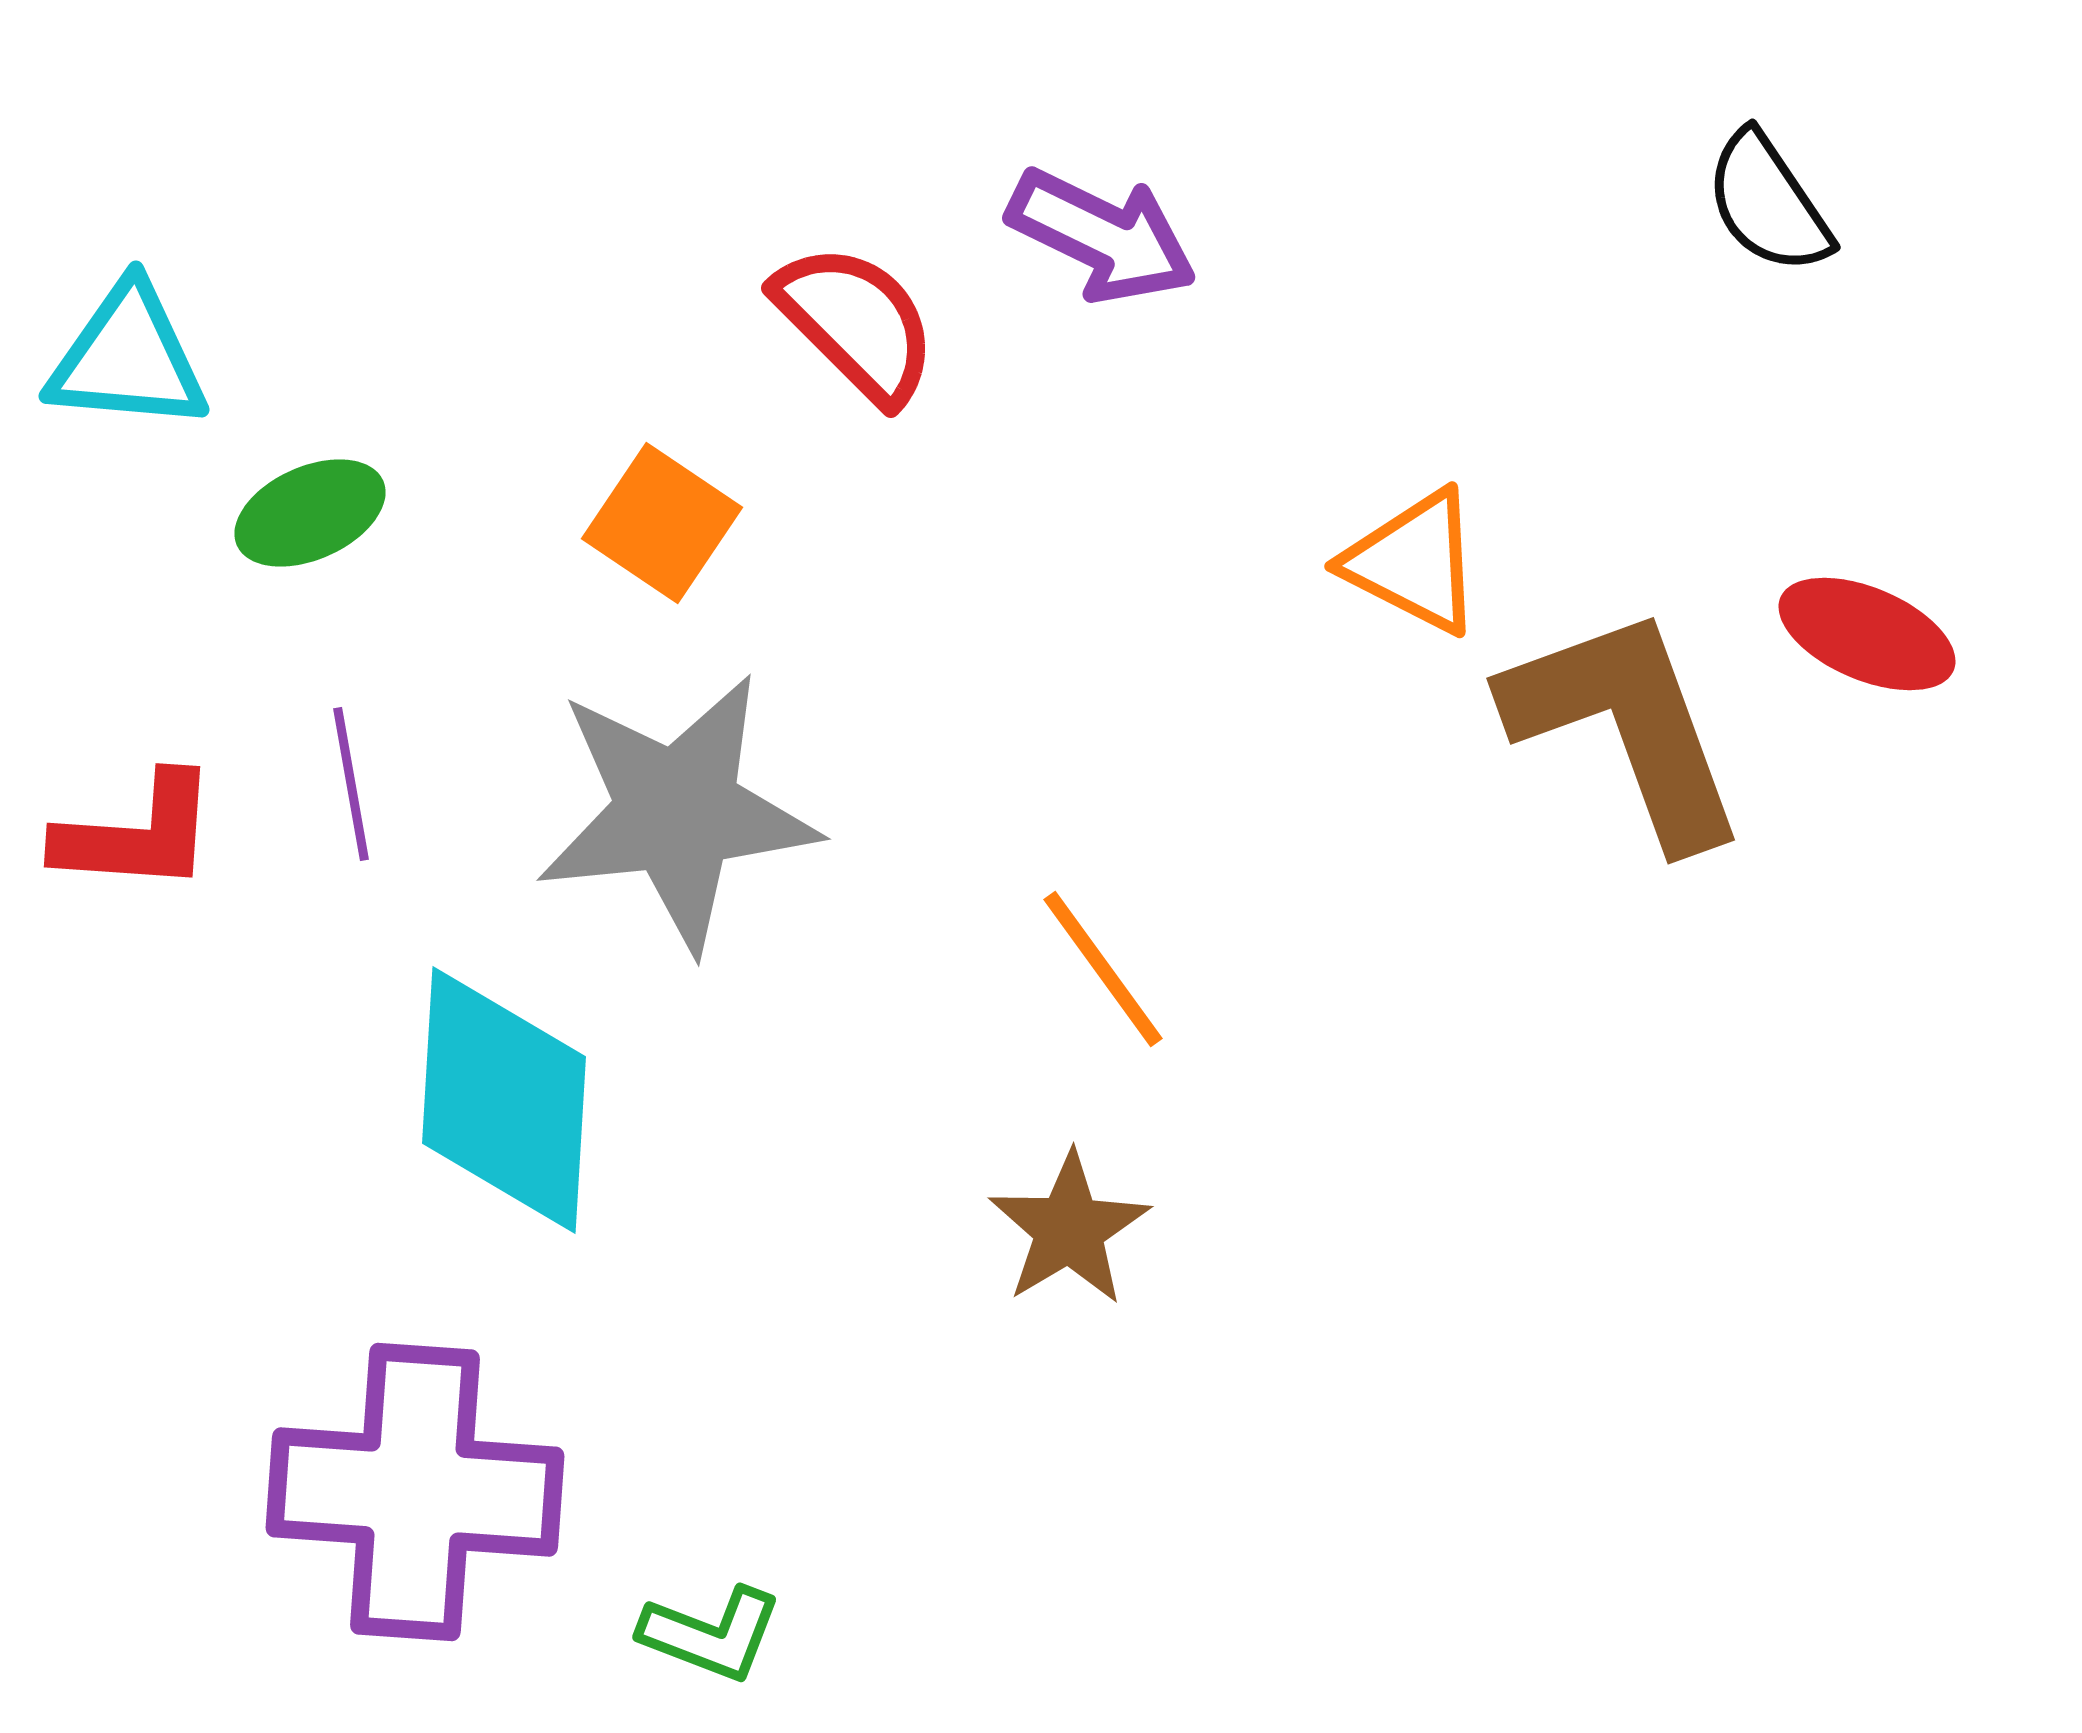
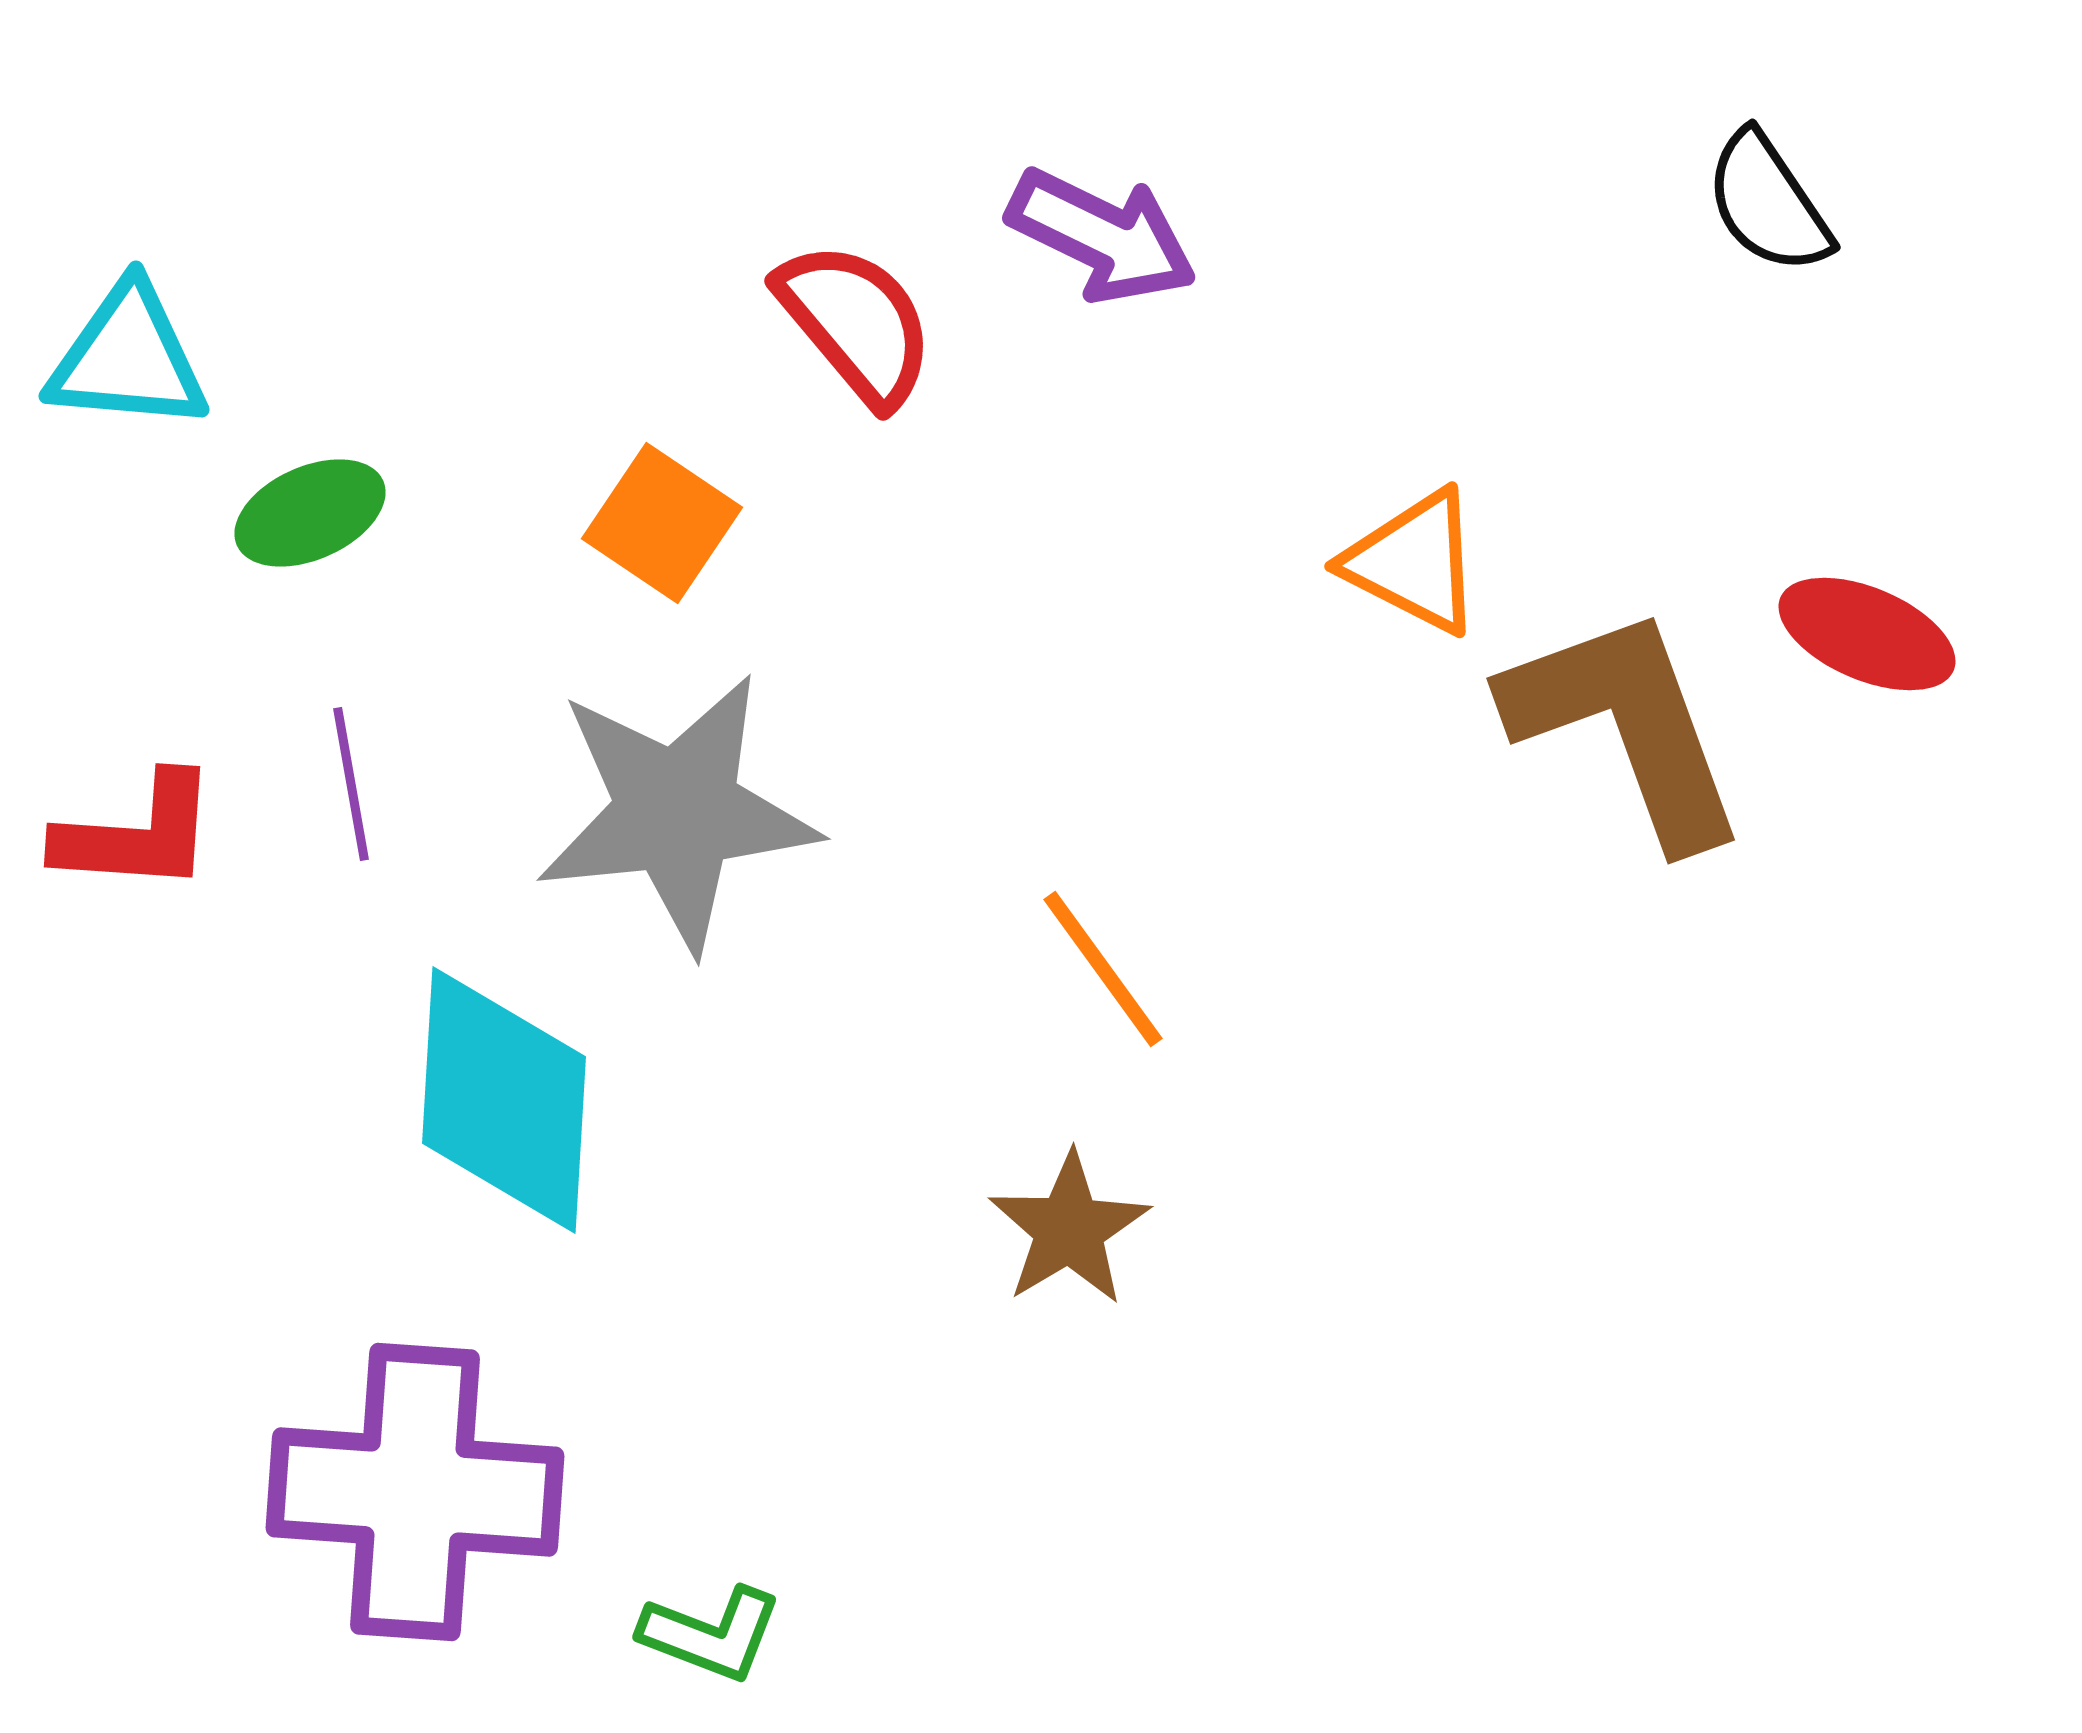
red semicircle: rotated 5 degrees clockwise
